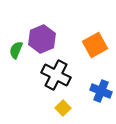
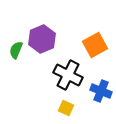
black cross: moved 12 px right
yellow square: moved 3 px right; rotated 21 degrees counterclockwise
